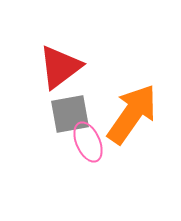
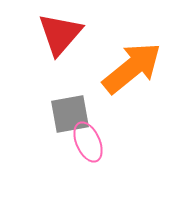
red triangle: moved 33 px up; rotated 12 degrees counterclockwise
orange arrow: moved 46 px up; rotated 16 degrees clockwise
